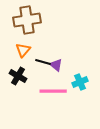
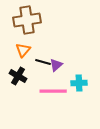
purple triangle: rotated 40 degrees clockwise
cyan cross: moved 1 px left, 1 px down; rotated 21 degrees clockwise
